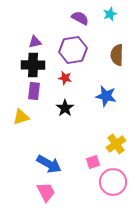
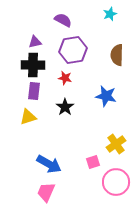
purple semicircle: moved 17 px left, 2 px down
black star: moved 1 px up
yellow triangle: moved 7 px right
pink circle: moved 3 px right
pink trapezoid: rotated 130 degrees counterclockwise
